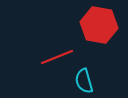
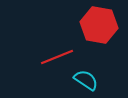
cyan semicircle: moved 2 px right, 1 px up; rotated 140 degrees clockwise
